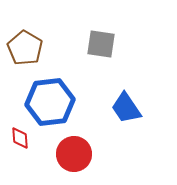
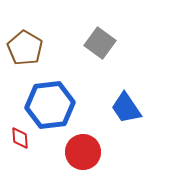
gray square: moved 1 px left, 1 px up; rotated 28 degrees clockwise
blue hexagon: moved 3 px down
red circle: moved 9 px right, 2 px up
